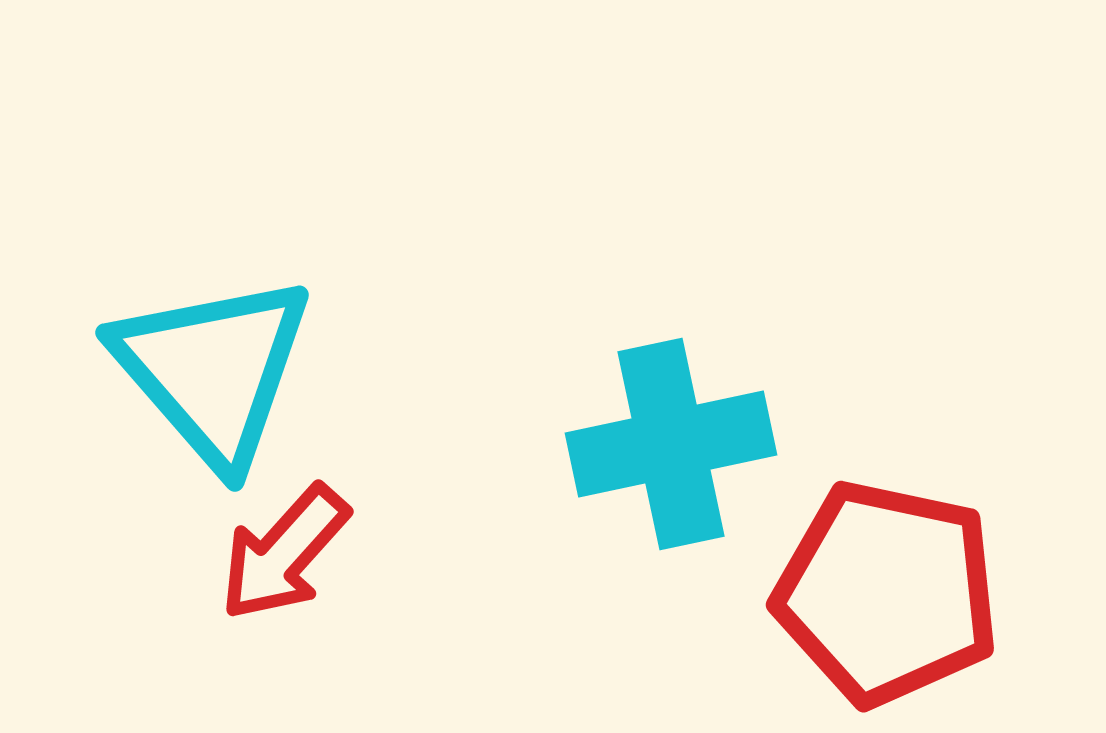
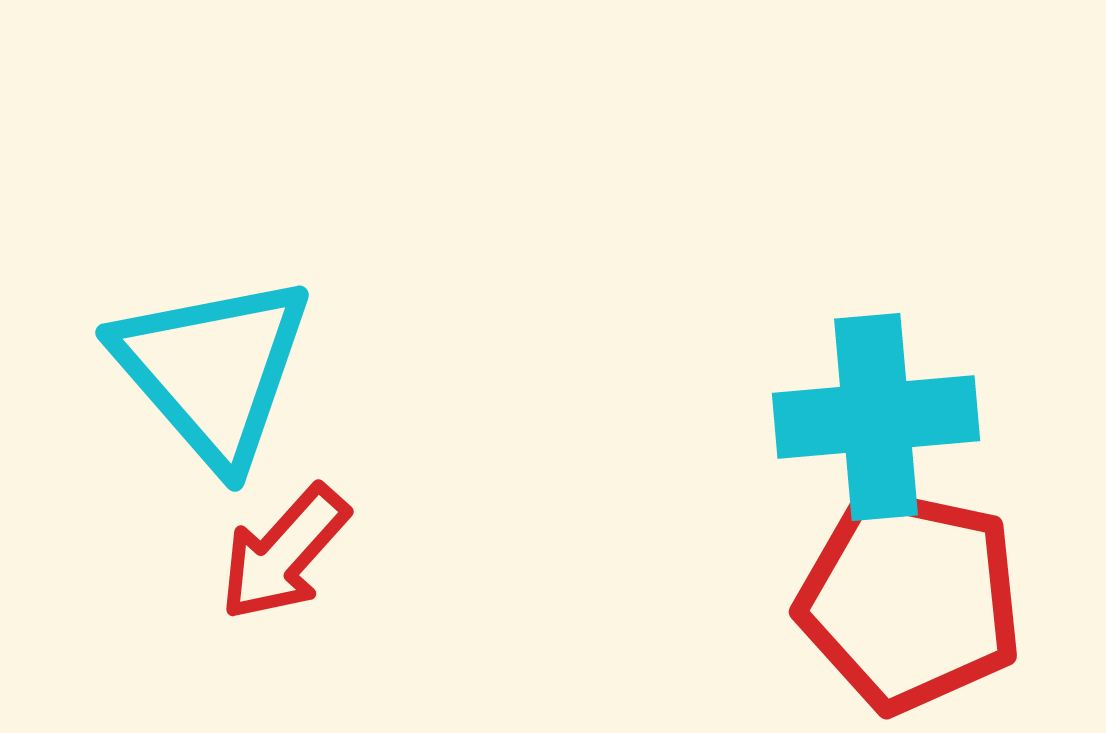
cyan cross: moved 205 px right, 27 px up; rotated 7 degrees clockwise
red pentagon: moved 23 px right, 7 px down
